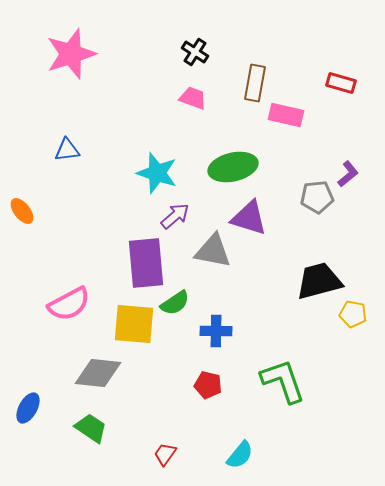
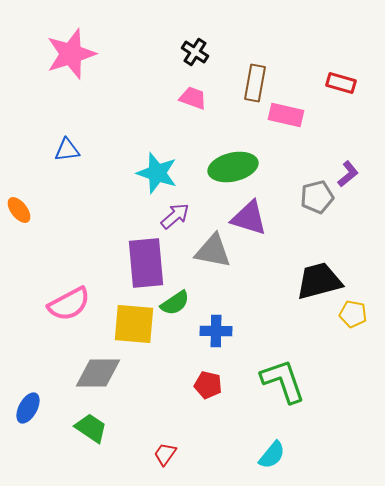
gray pentagon: rotated 8 degrees counterclockwise
orange ellipse: moved 3 px left, 1 px up
gray diamond: rotated 6 degrees counterclockwise
cyan semicircle: moved 32 px right
